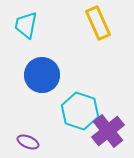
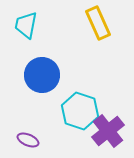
purple ellipse: moved 2 px up
